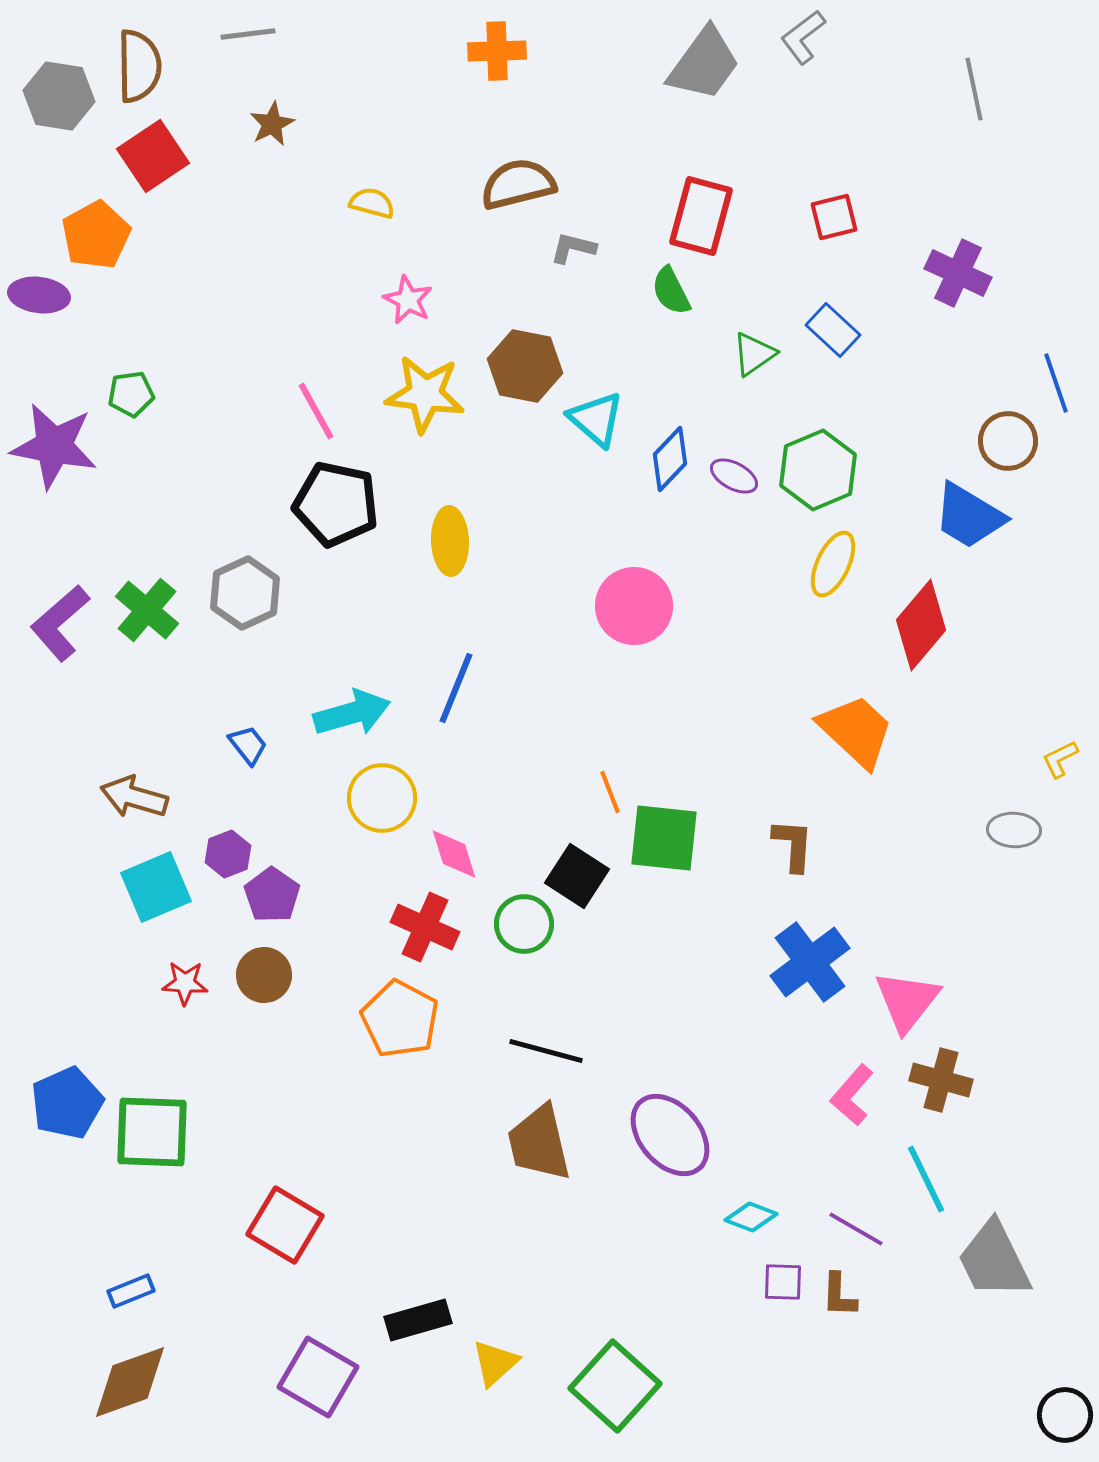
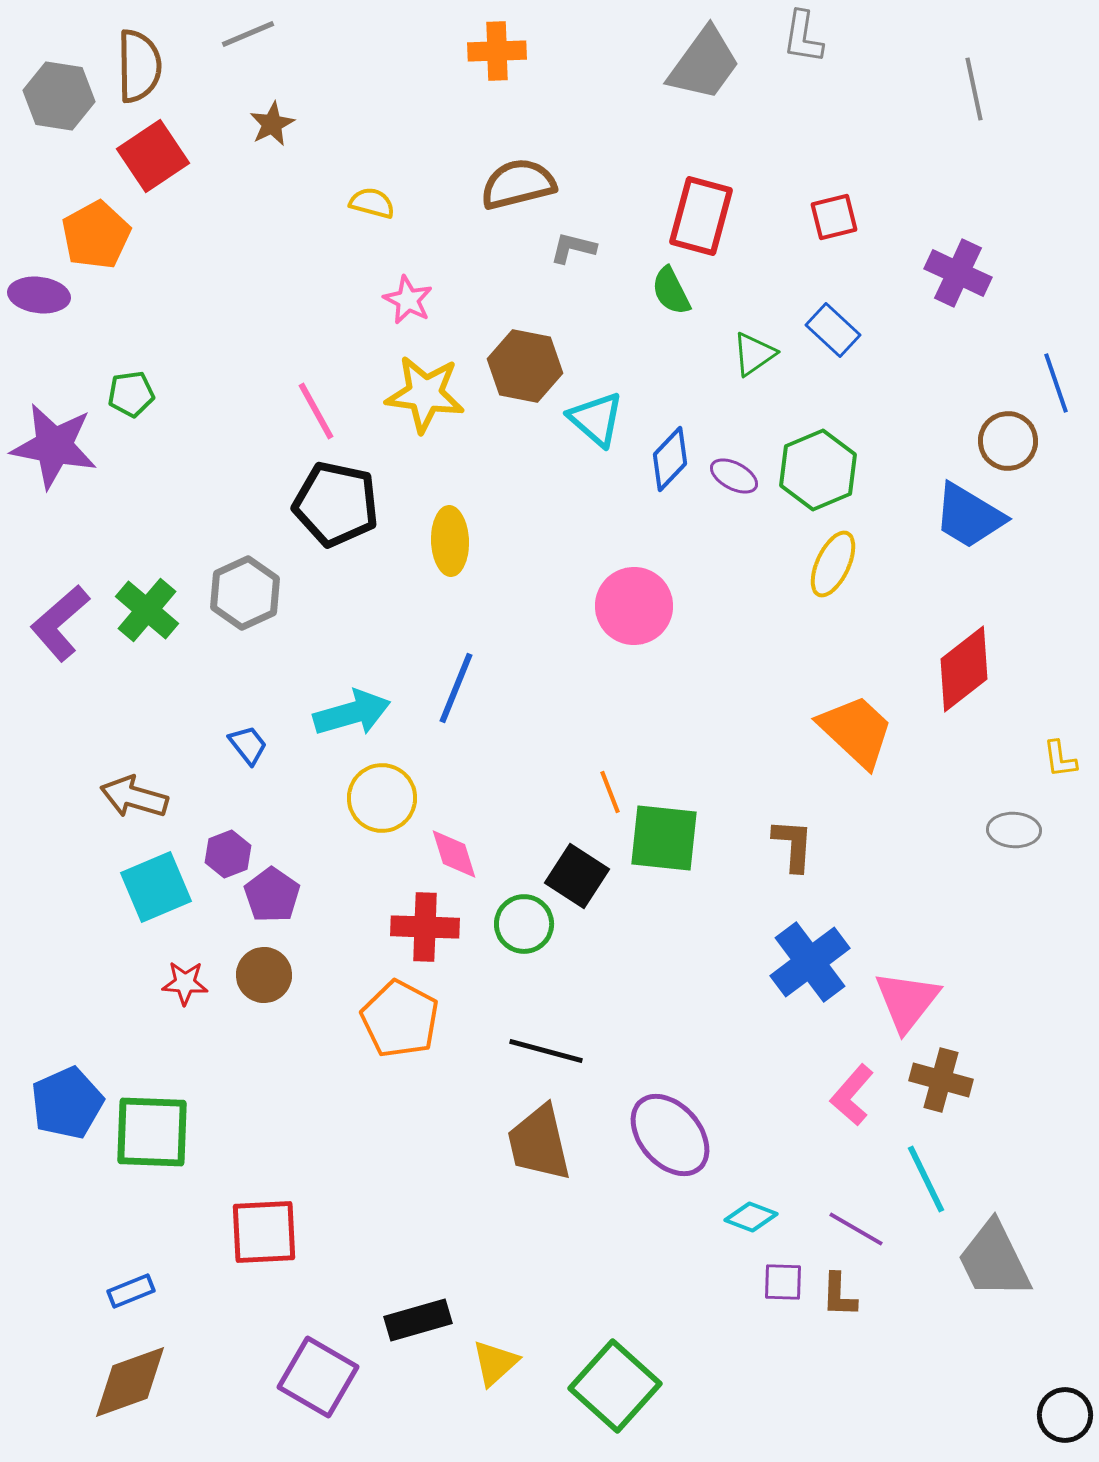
gray line at (248, 34): rotated 16 degrees counterclockwise
gray L-shape at (803, 37): rotated 44 degrees counterclockwise
red diamond at (921, 625): moved 43 px right, 44 px down; rotated 12 degrees clockwise
yellow L-shape at (1060, 759): rotated 72 degrees counterclockwise
red cross at (425, 927): rotated 22 degrees counterclockwise
red square at (285, 1225): moved 21 px left, 7 px down; rotated 34 degrees counterclockwise
